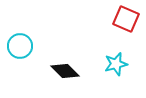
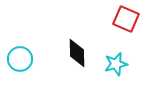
cyan circle: moved 13 px down
black diamond: moved 12 px right, 18 px up; rotated 44 degrees clockwise
